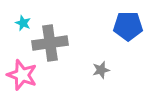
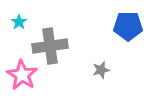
cyan star: moved 4 px left, 1 px up; rotated 14 degrees clockwise
gray cross: moved 3 px down
pink star: rotated 12 degrees clockwise
